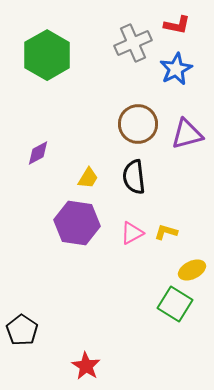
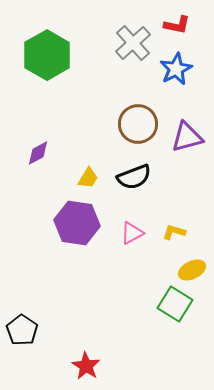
gray cross: rotated 18 degrees counterclockwise
purple triangle: moved 3 px down
black semicircle: rotated 104 degrees counterclockwise
yellow L-shape: moved 8 px right
